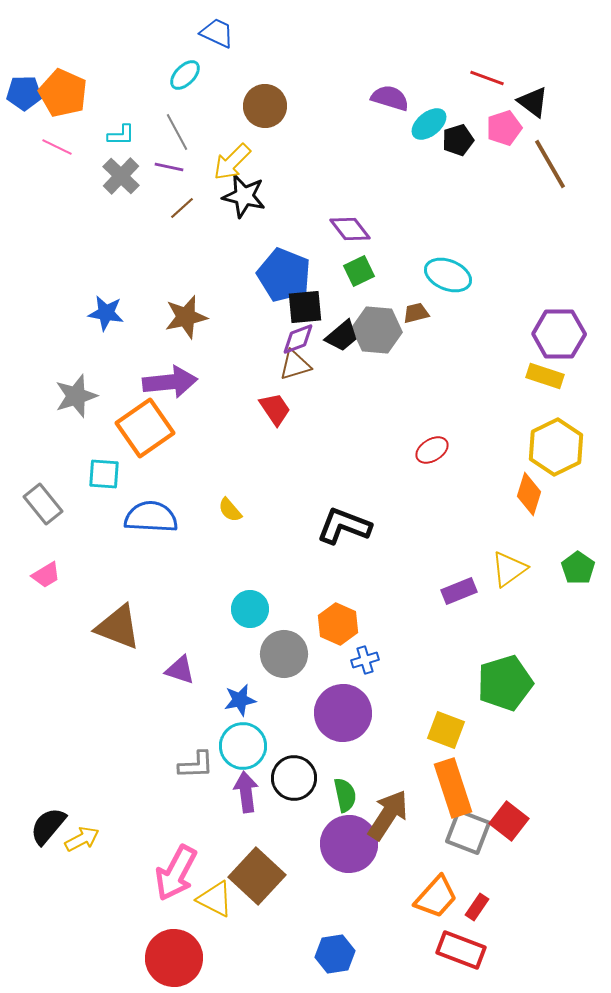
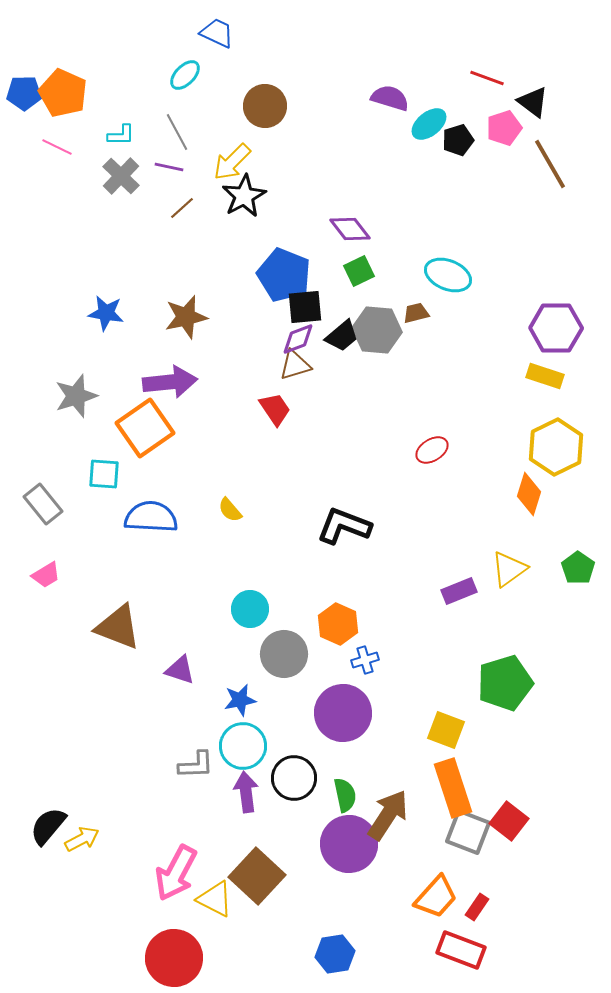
black star at (244, 196): rotated 30 degrees clockwise
purple hexagon at (559, 334): moved 3 px left, 6 px up
